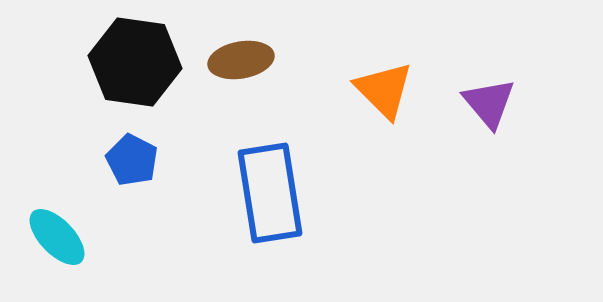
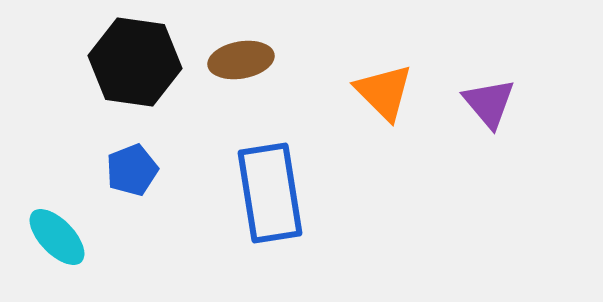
orange triangle: moved 2 px down
blue pentagon: moved 10 px down; rotated 24 degrees clockwise
